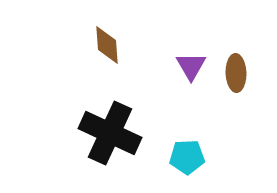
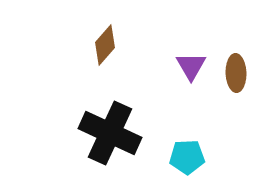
brown diamond: moved 2 px left; rotated 45 degrees clockwise
